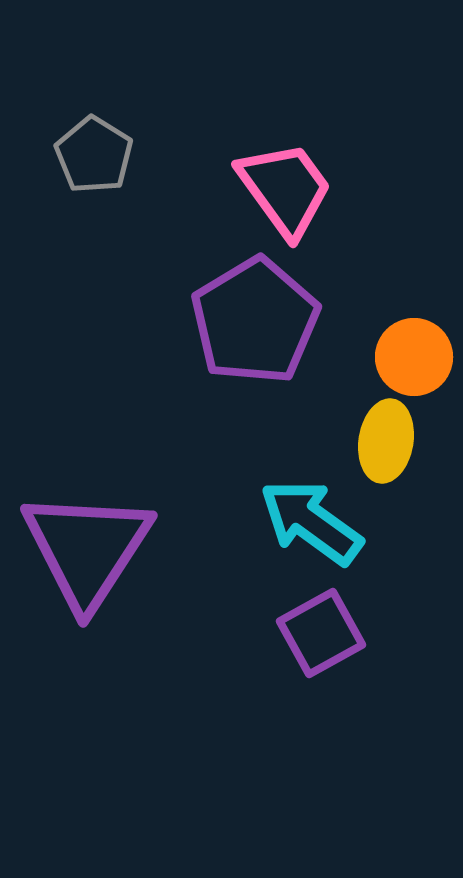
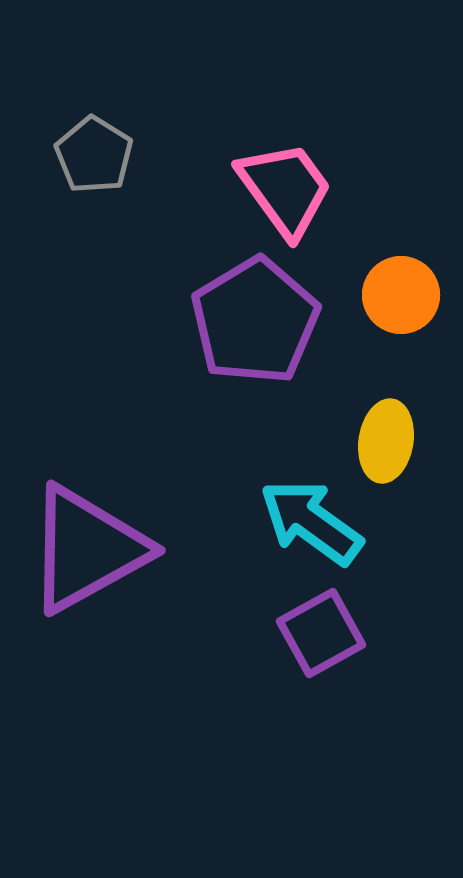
orange circle: moved 13 px left, 62 px up
purple triangle: rotated 28 degrees clockwise
